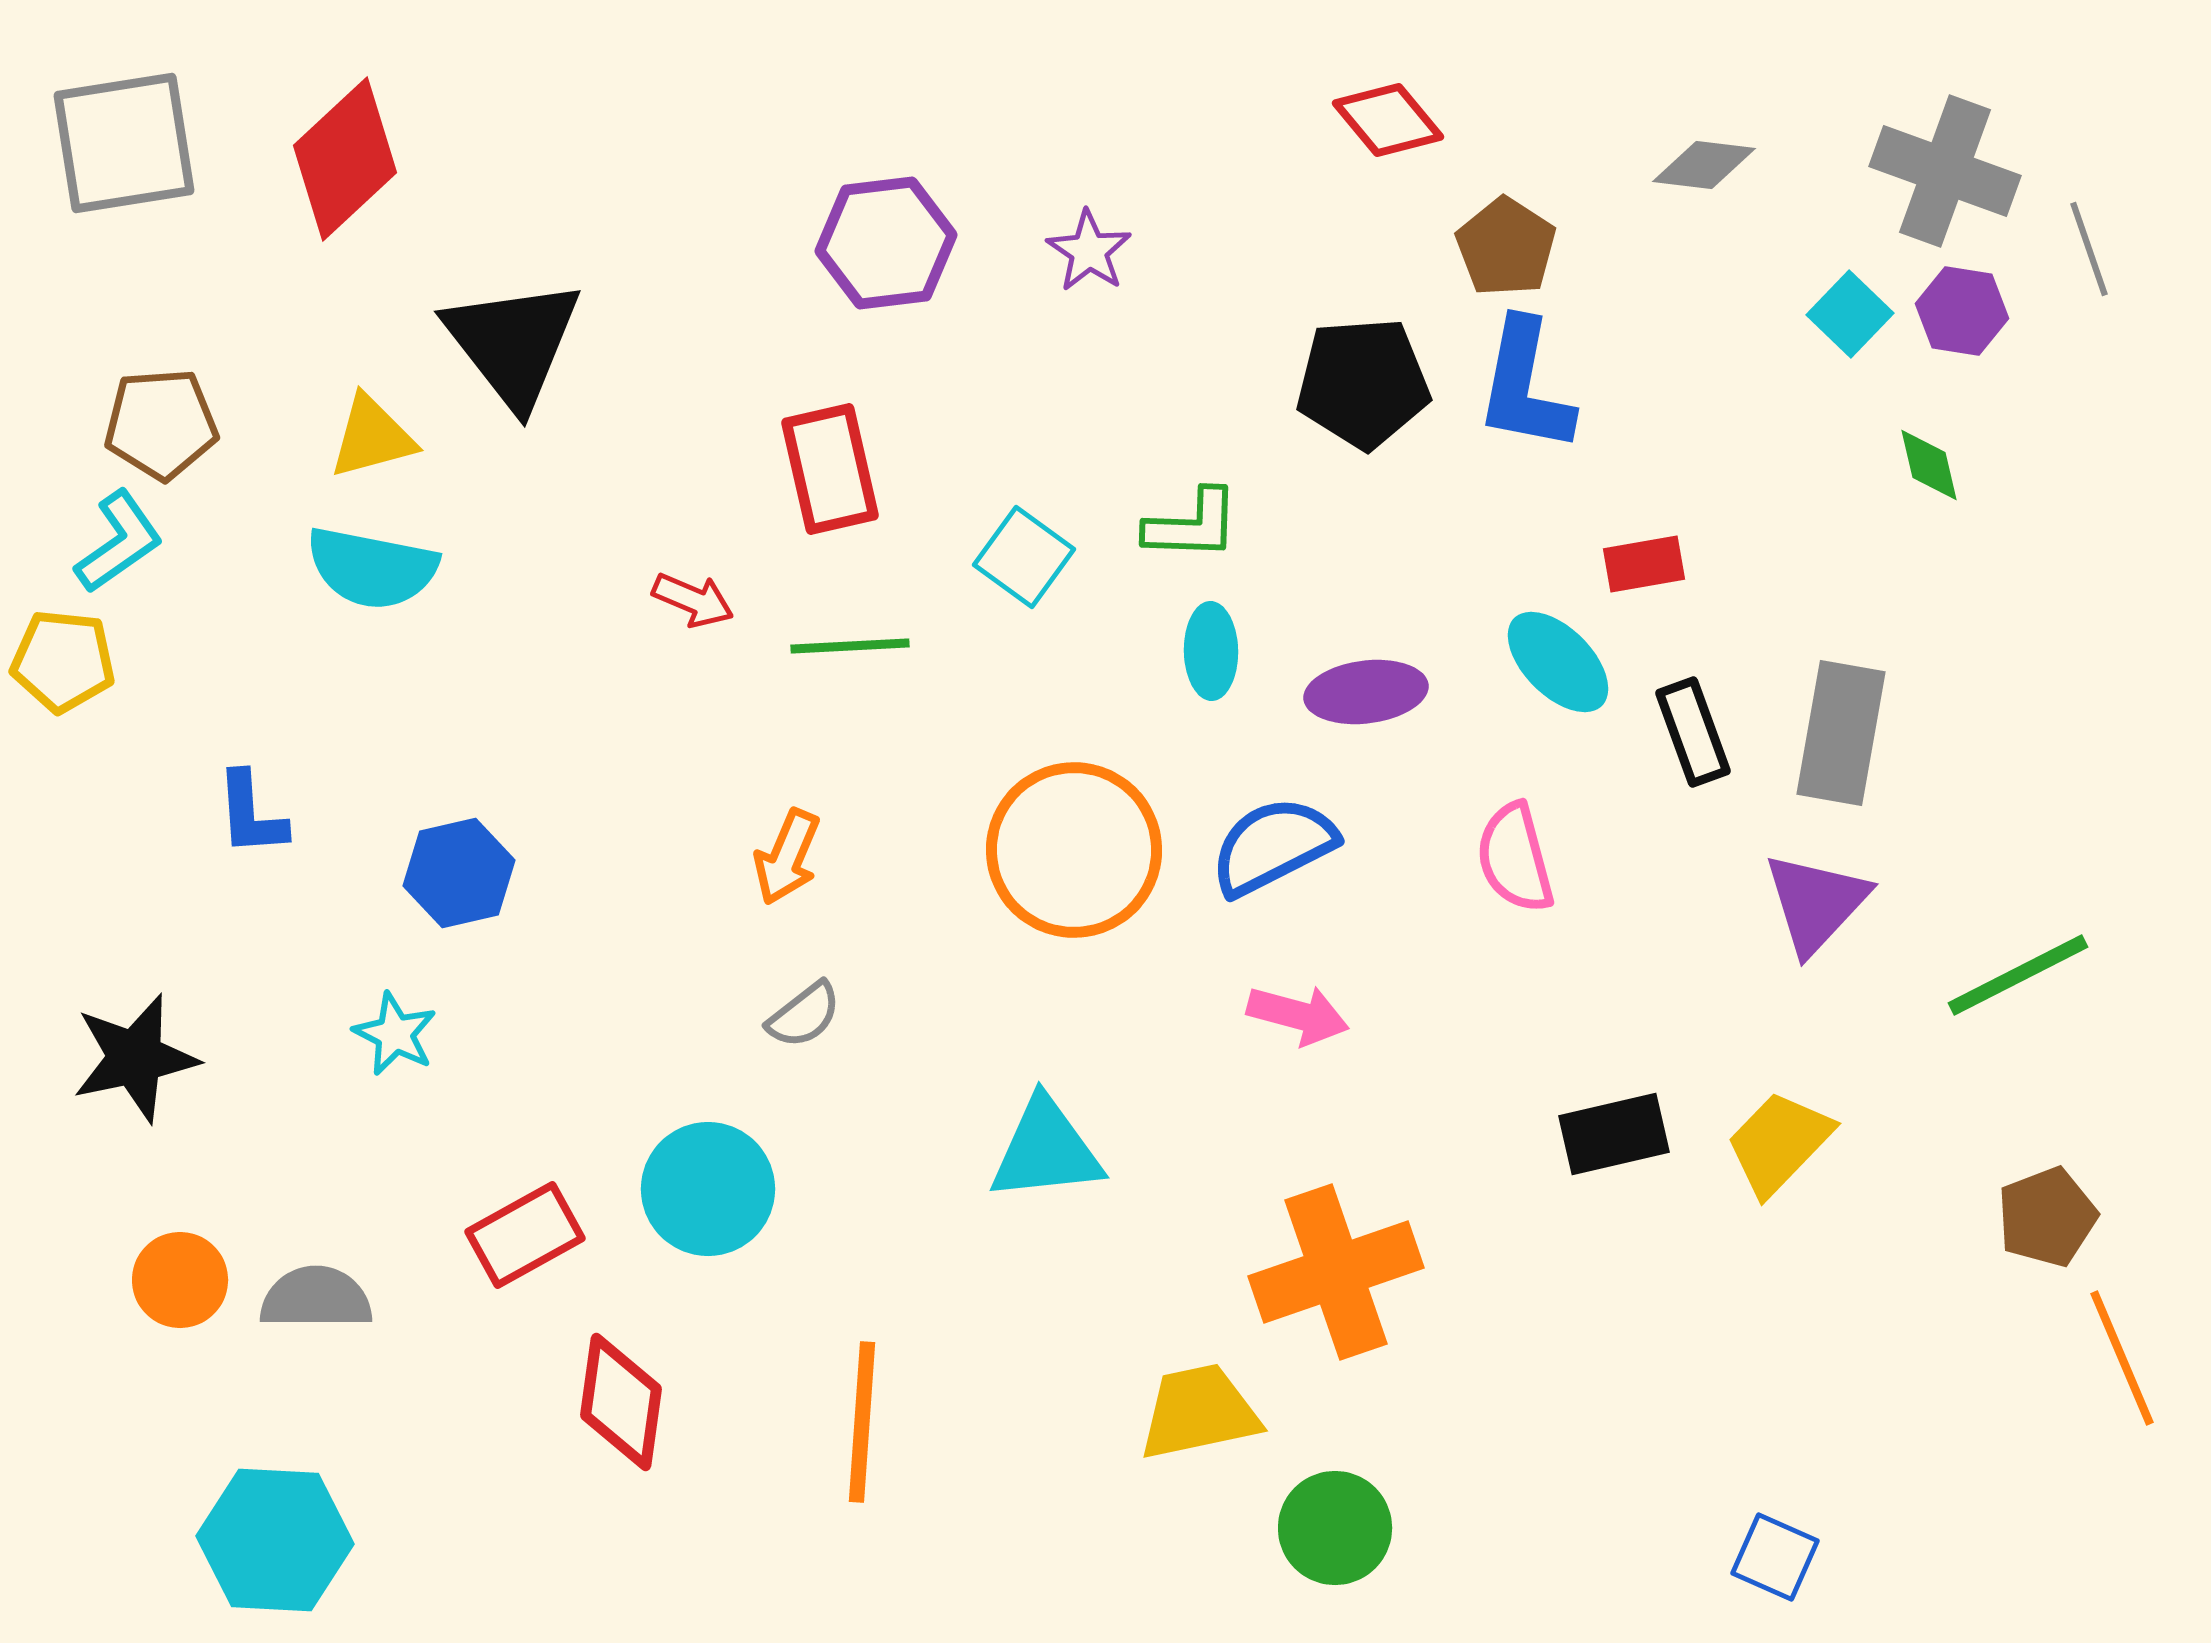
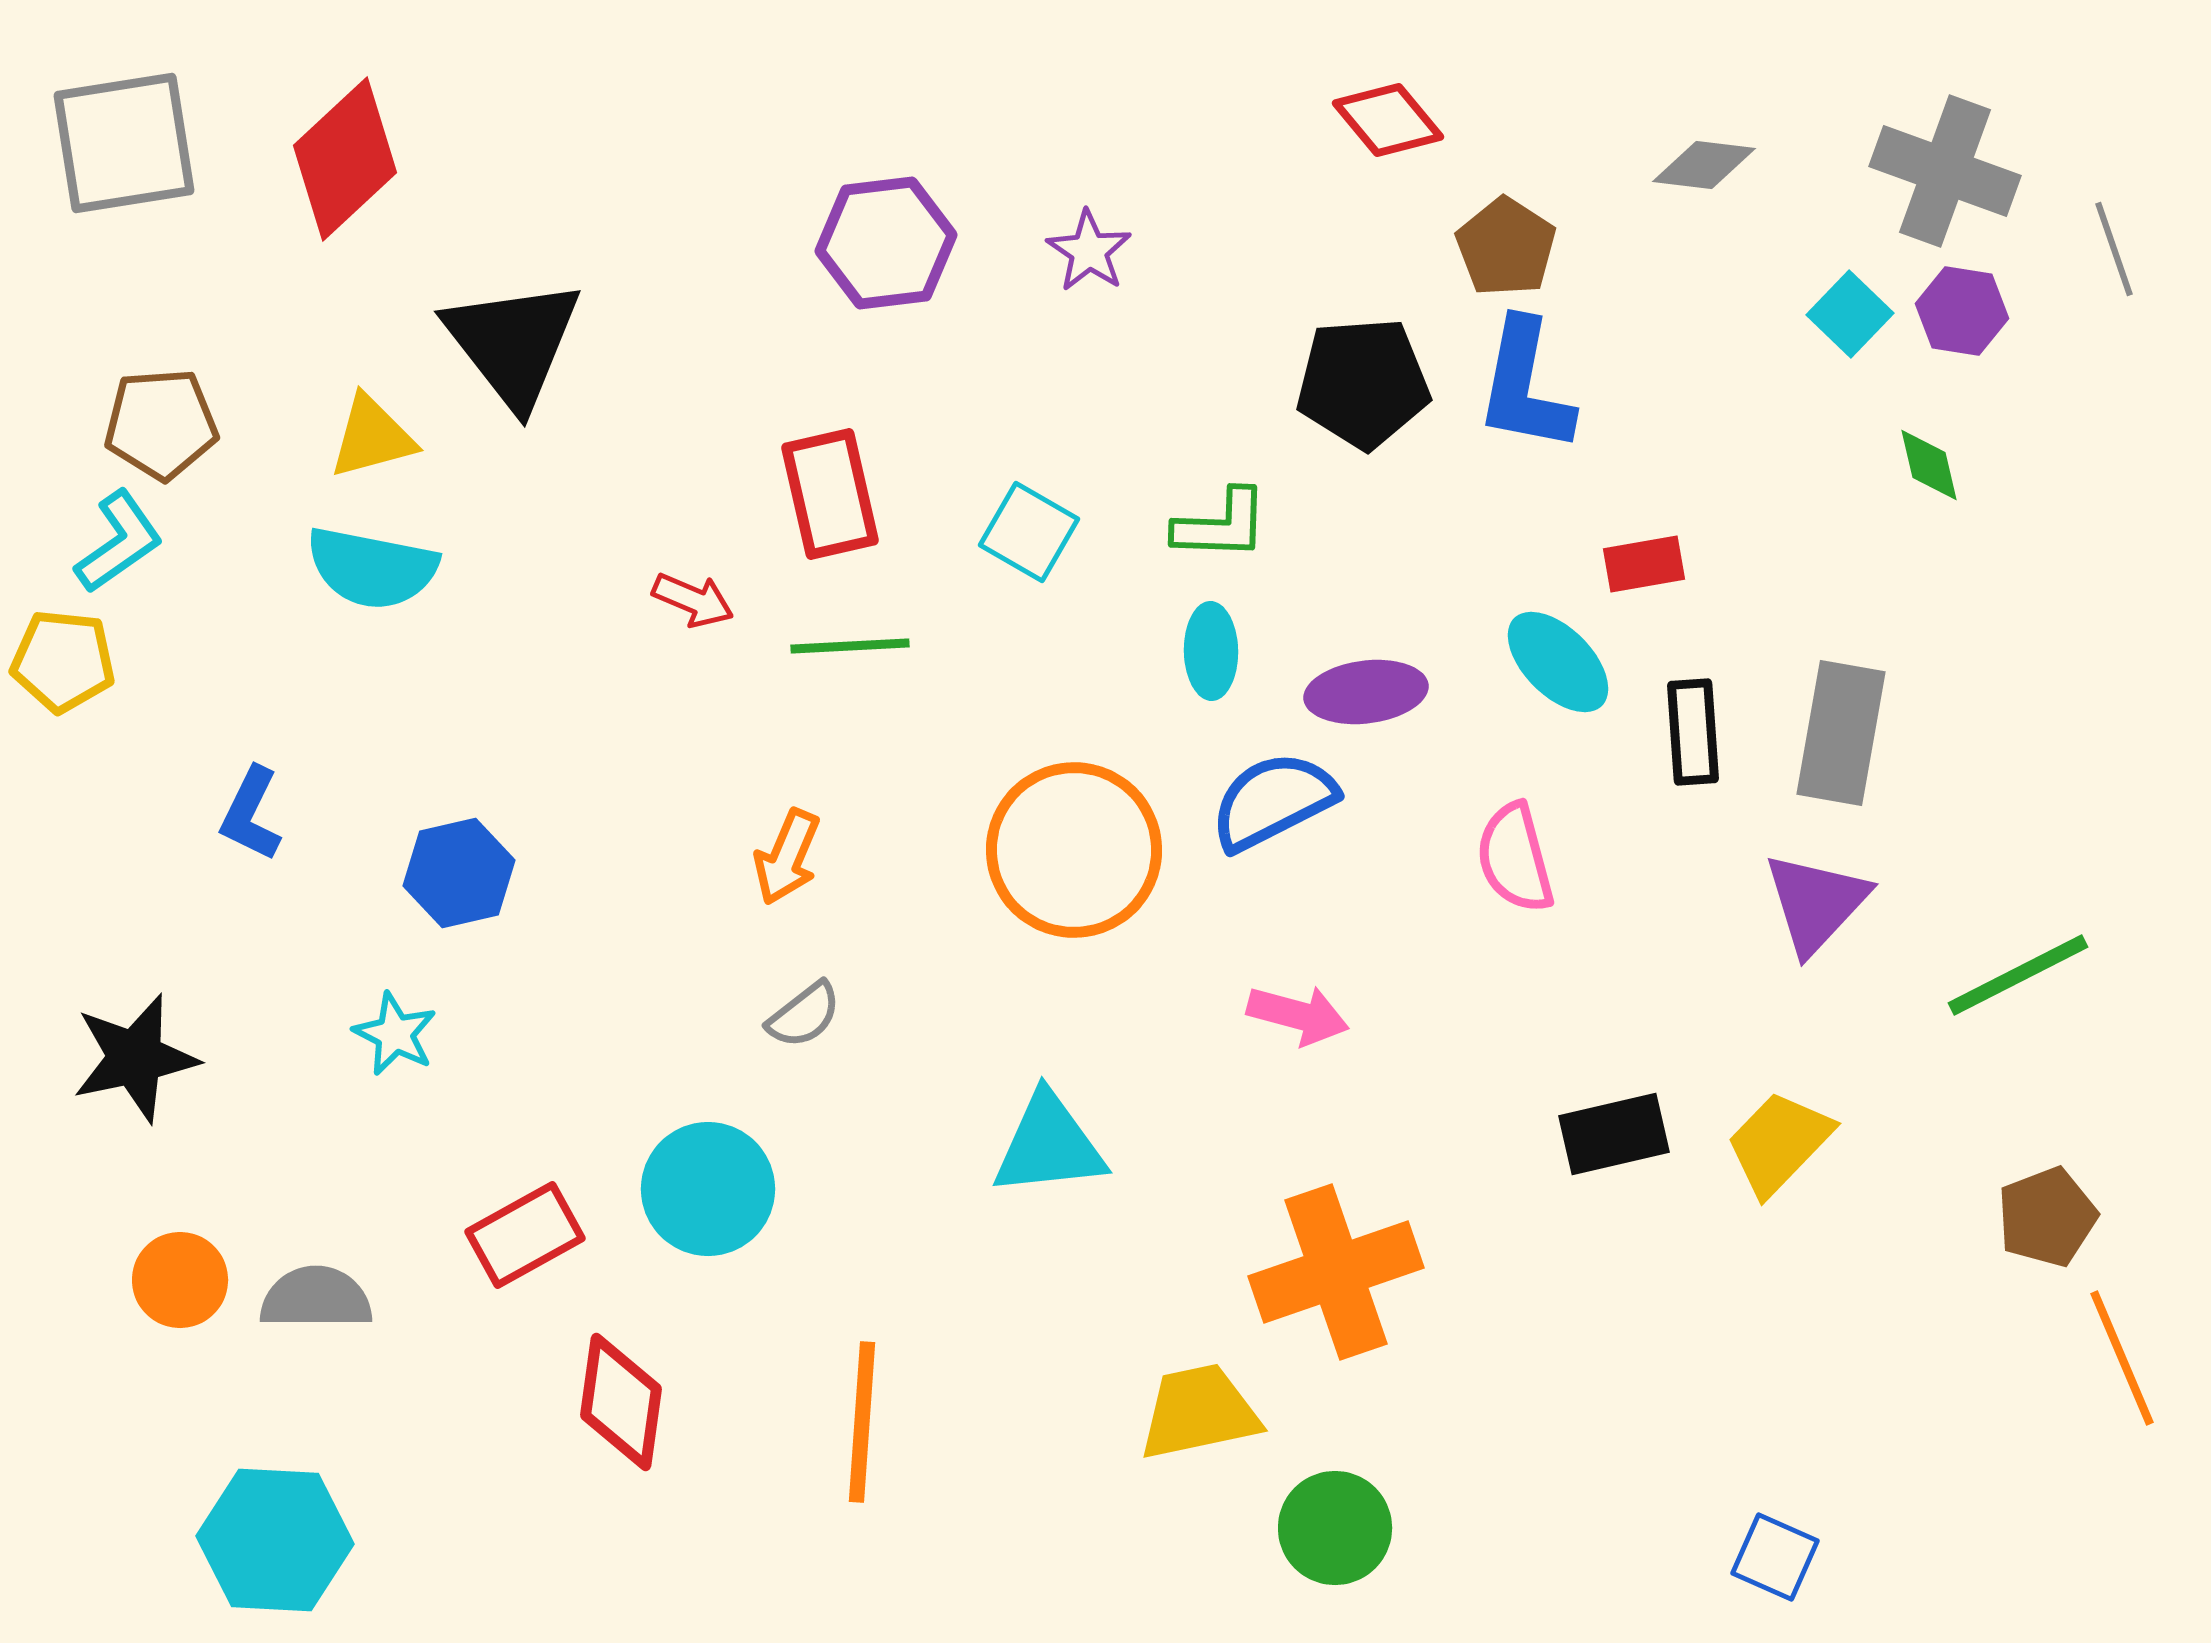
gray line at (2089, 249): moved 25 px right
red rectangle at (830, 469): moved 25 px down
green L-shape at (1192, 525): moved 29 px right
cyan square at (1024, 557): moved 5 px right, 25 px up; rotated 6 degrees counterclockwise
black rectangle at (1693, 732): rotated 16 degrees clockwise
blue L-shape at (251, 814): rotated 30 degrees clockwise
blue semicircle at (1273, 846): moved 45 px up
cyan triangle at (1046, 1150): moved 3 px right, 5 px up
